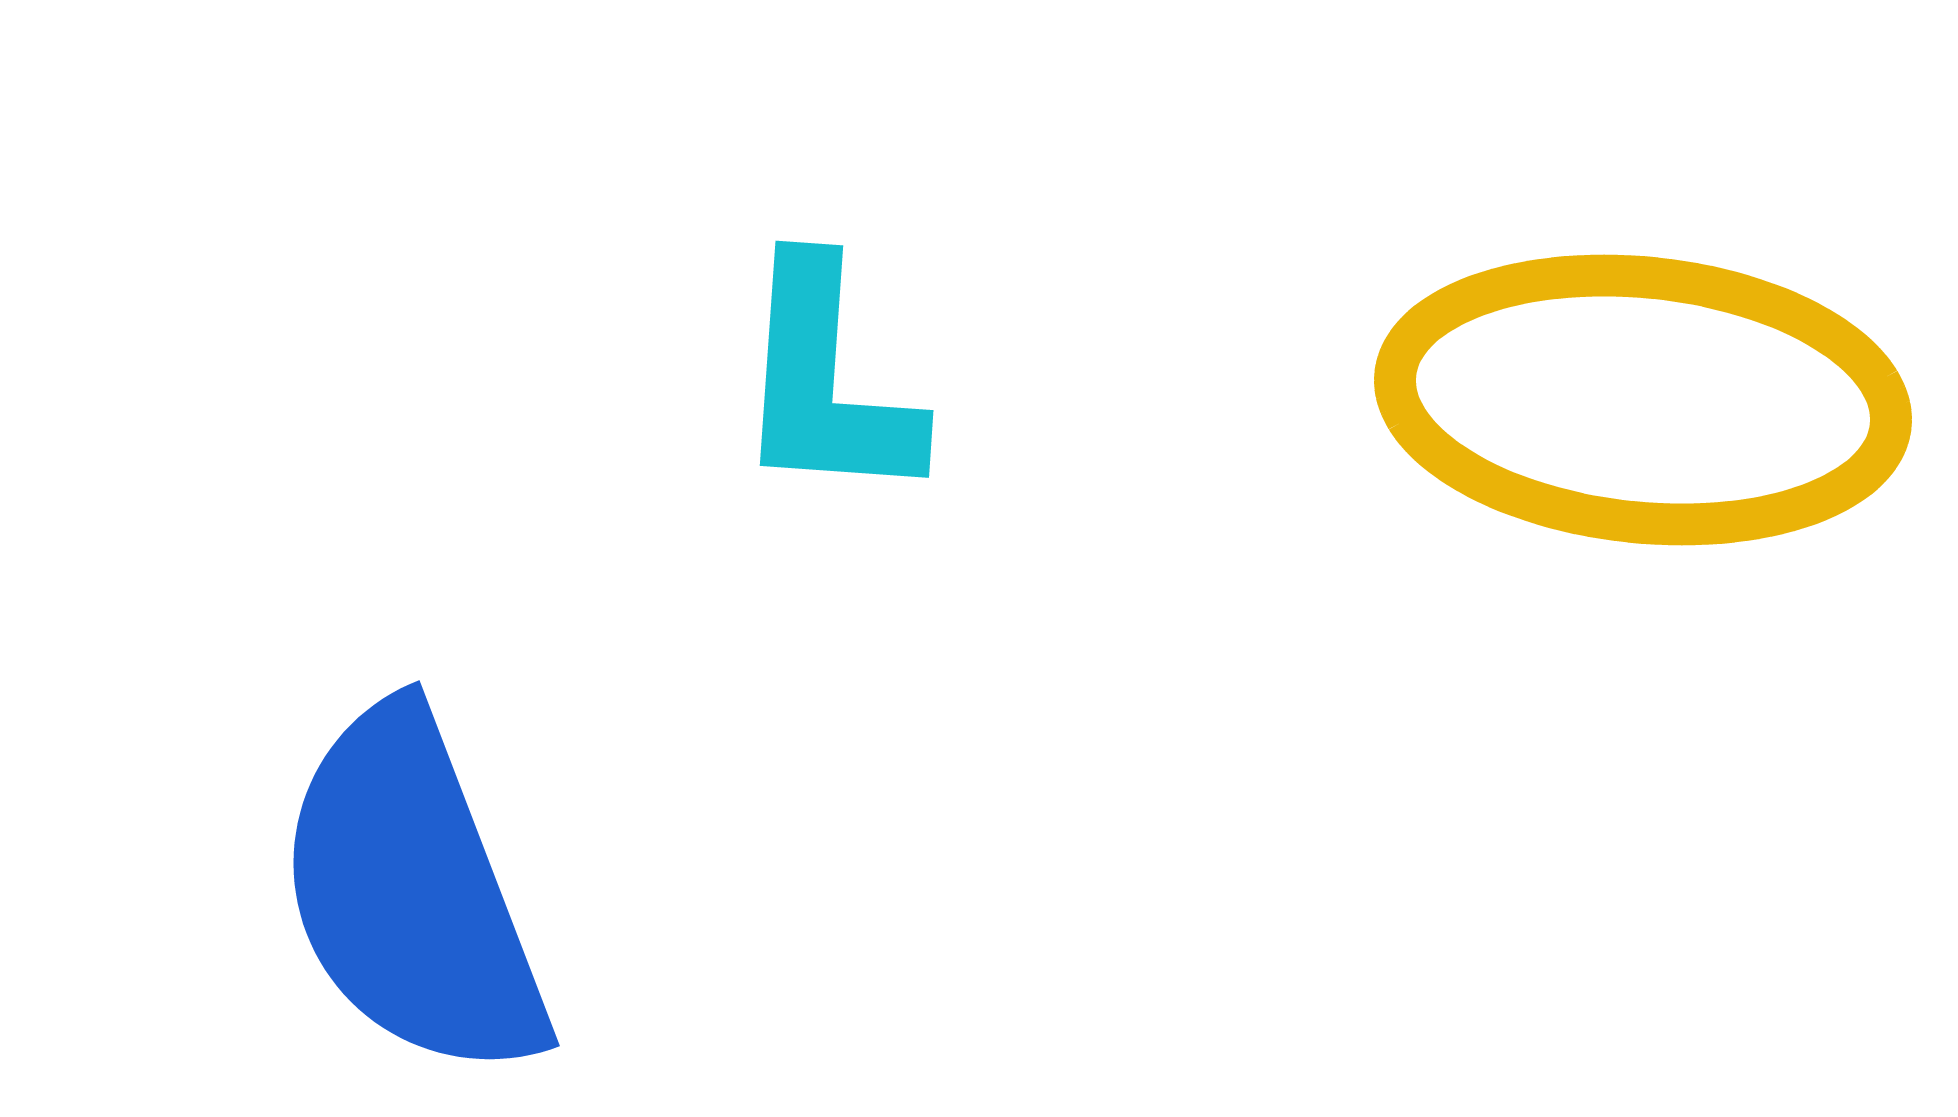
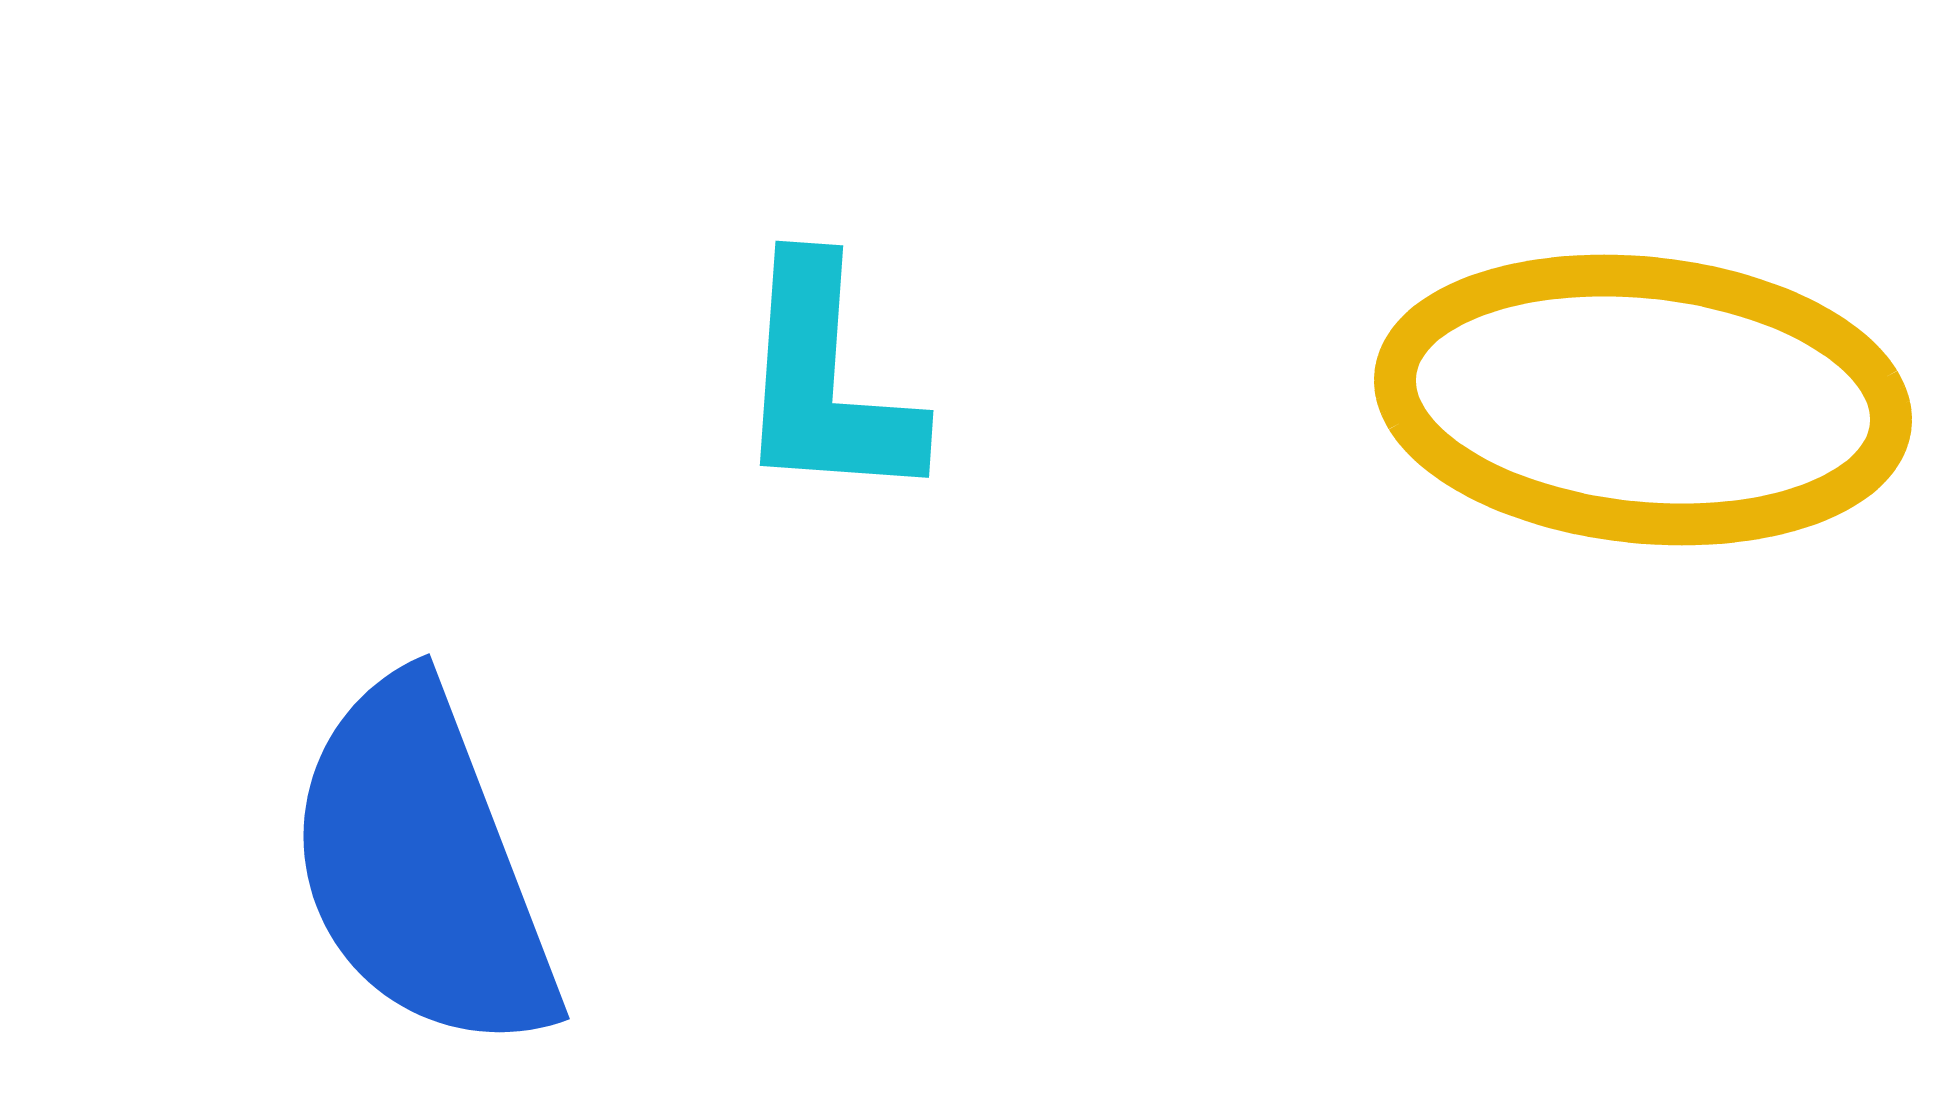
blue semicircle: moved 10 px right, 27 px up
